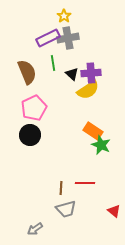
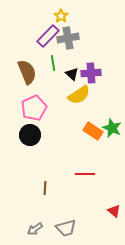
yellow star: moved 3 px left
purple rectangle: moved 2 px up; rotated 20 degrees counterclockwise
yellow semicircle: moved 9 px left, 5 px down
green star: moved 11 px right, 17 px up
red line: moved 9 px up
brown line: moved 16 px left
gray trapezoid: moved 19 px down
